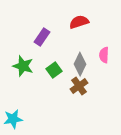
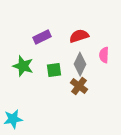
red semicircle: moved 14 px down
purple rectangle: rotated 30 degrees clockwise
green square: rotated 28 degrees clockwise
brown cross: rotated 18 degrees counterclockwise
